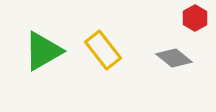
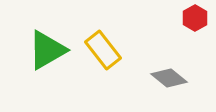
green triangle: moved 4 px right, 1 px up
gray diamond: moved 5 px left, 20 px down
